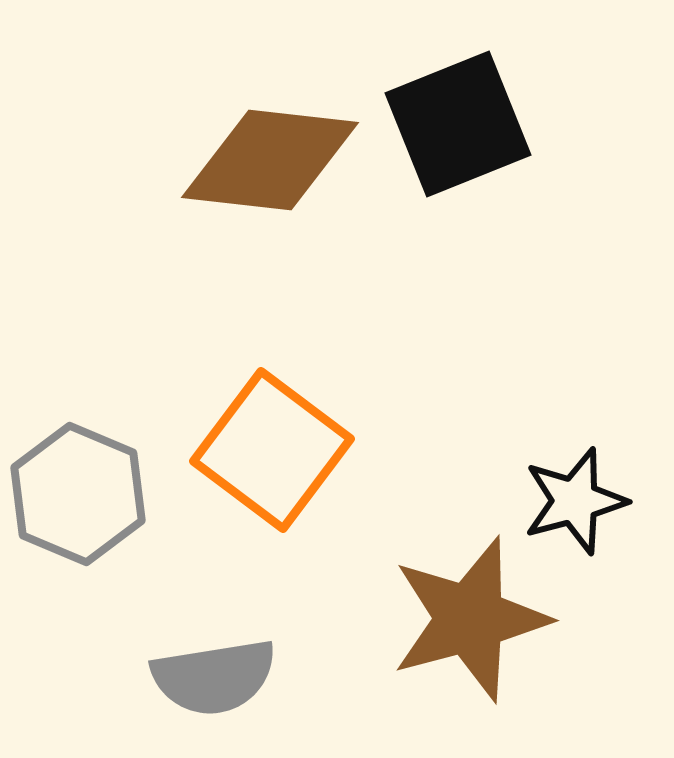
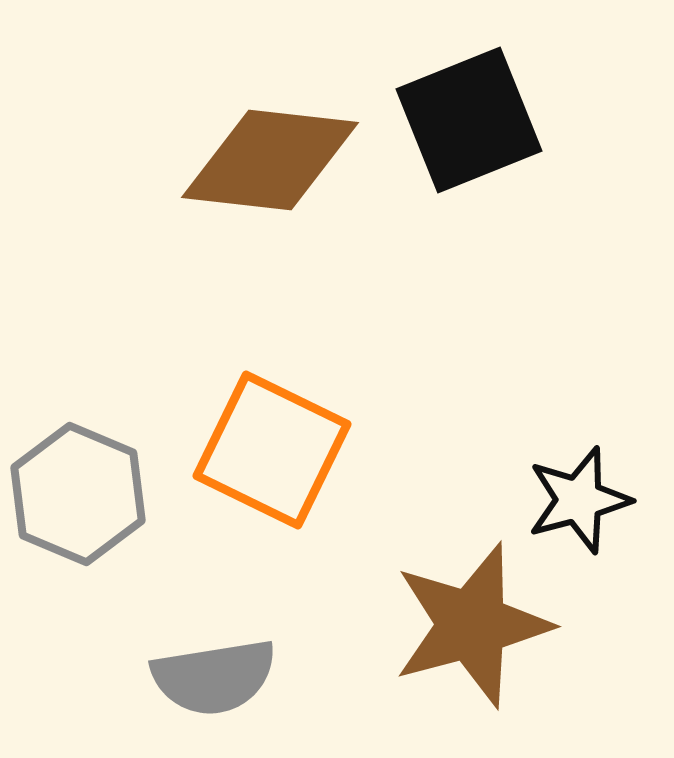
black square: moved 11 px right, 4 px up
orange square: rotated 11 degrees counterclockwise
black star: moved 4 px right, 1 px up
brown star: moved 2 px right, 6 px down
